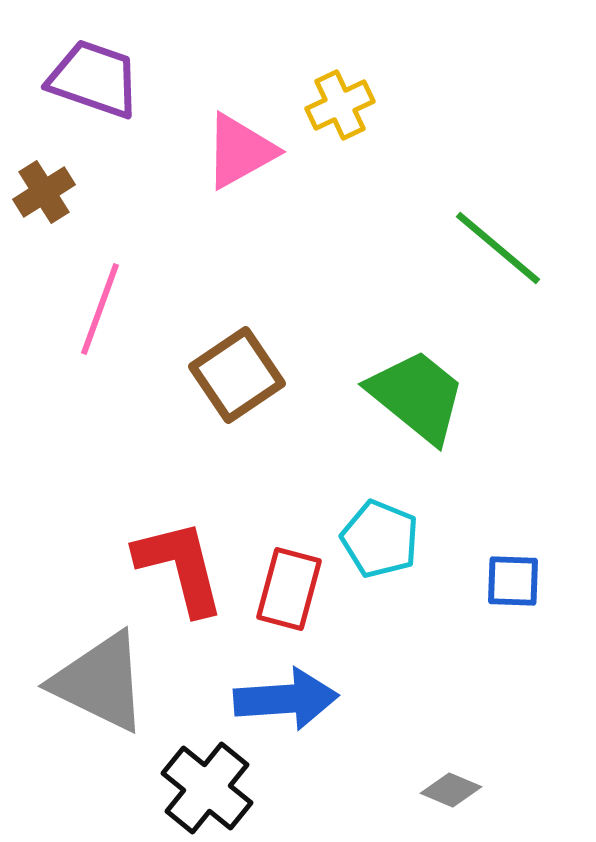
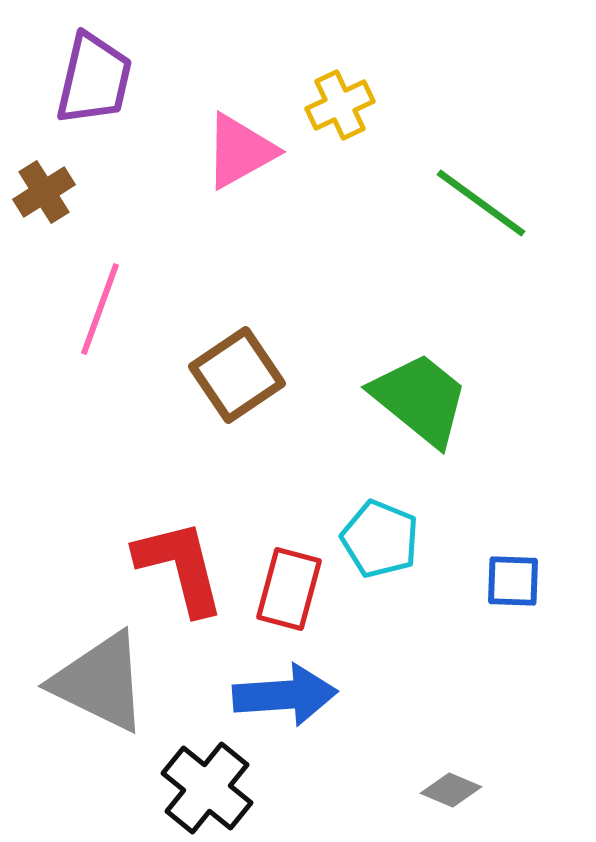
purple trapezoid: rotated 84 degrees clockwise
green line: moved 17 px left, 45 px up; rotated 4 degrees counterclockwise
green trapezoid: moved 3 px right, 3 px down
blue arrow: moved 1 px left, 4 px up
